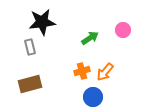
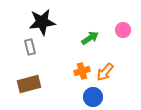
brown rectangle: moved 1 px left
